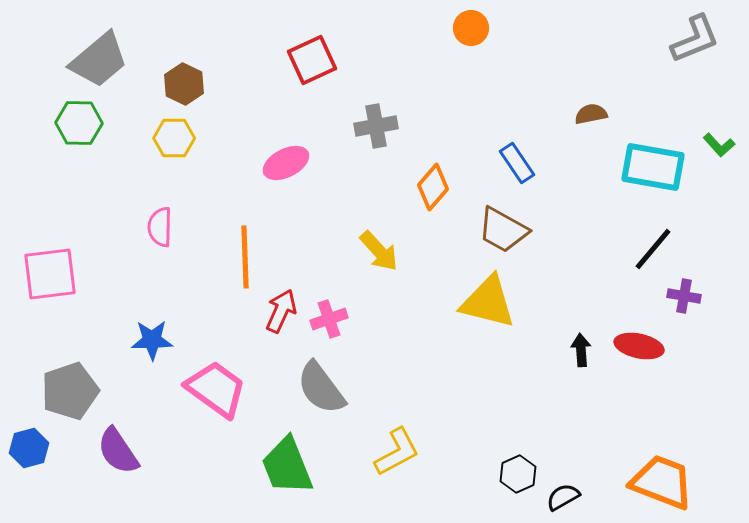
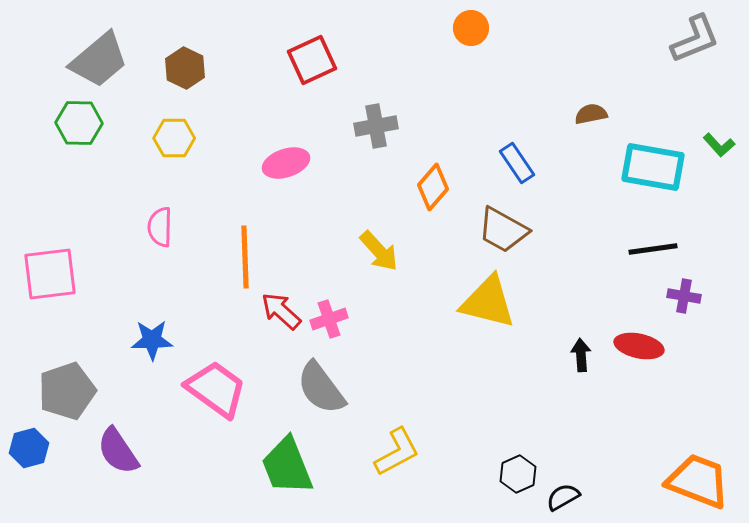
brown hexagon: moved 1 px right, 16 px up
pink ellipse: rotated 9 degrees clockwise
black line: rotated 42 degrees clockwise
red arrow: rotated 72 degrees counterclockwise
black arrow: moved 5 px down
gray pentagon: moved 3 px left
orange trapezoid: moved 36 px right, 1 px up
